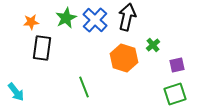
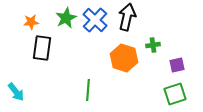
green cross: rotated 32 degrees clockwise
green line: moved 4 px right, 3 px down; rotated 25 degrees clockwise
